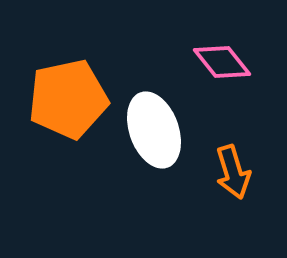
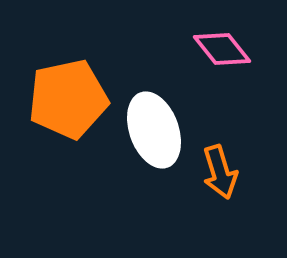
pink diamond: moved 13 px up
orange arrow: moved 13 px left
